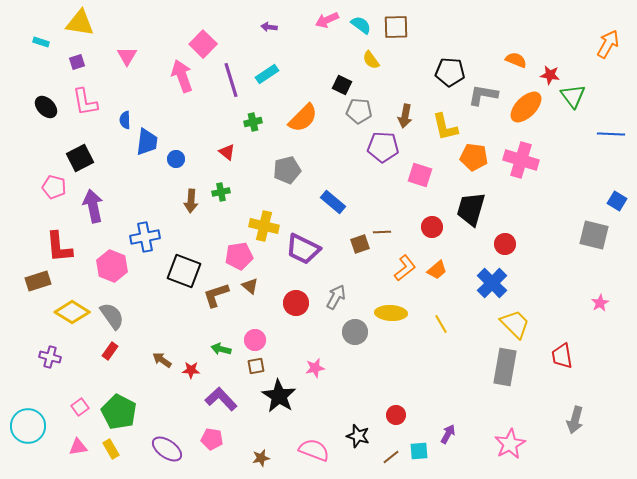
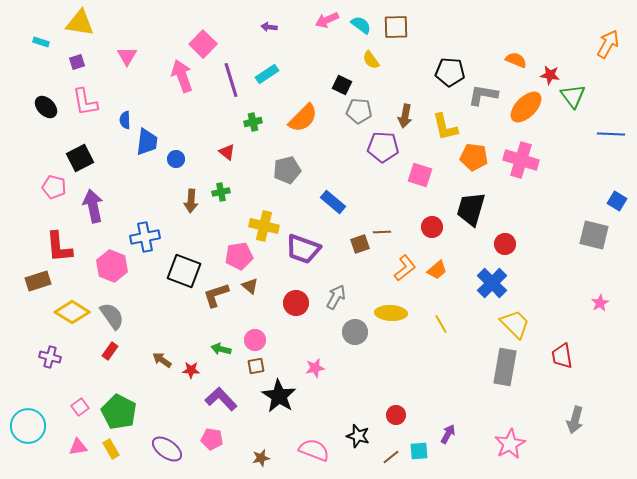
purple trapezoid at (303, 249): rotated 6 degrees counterclockwise
